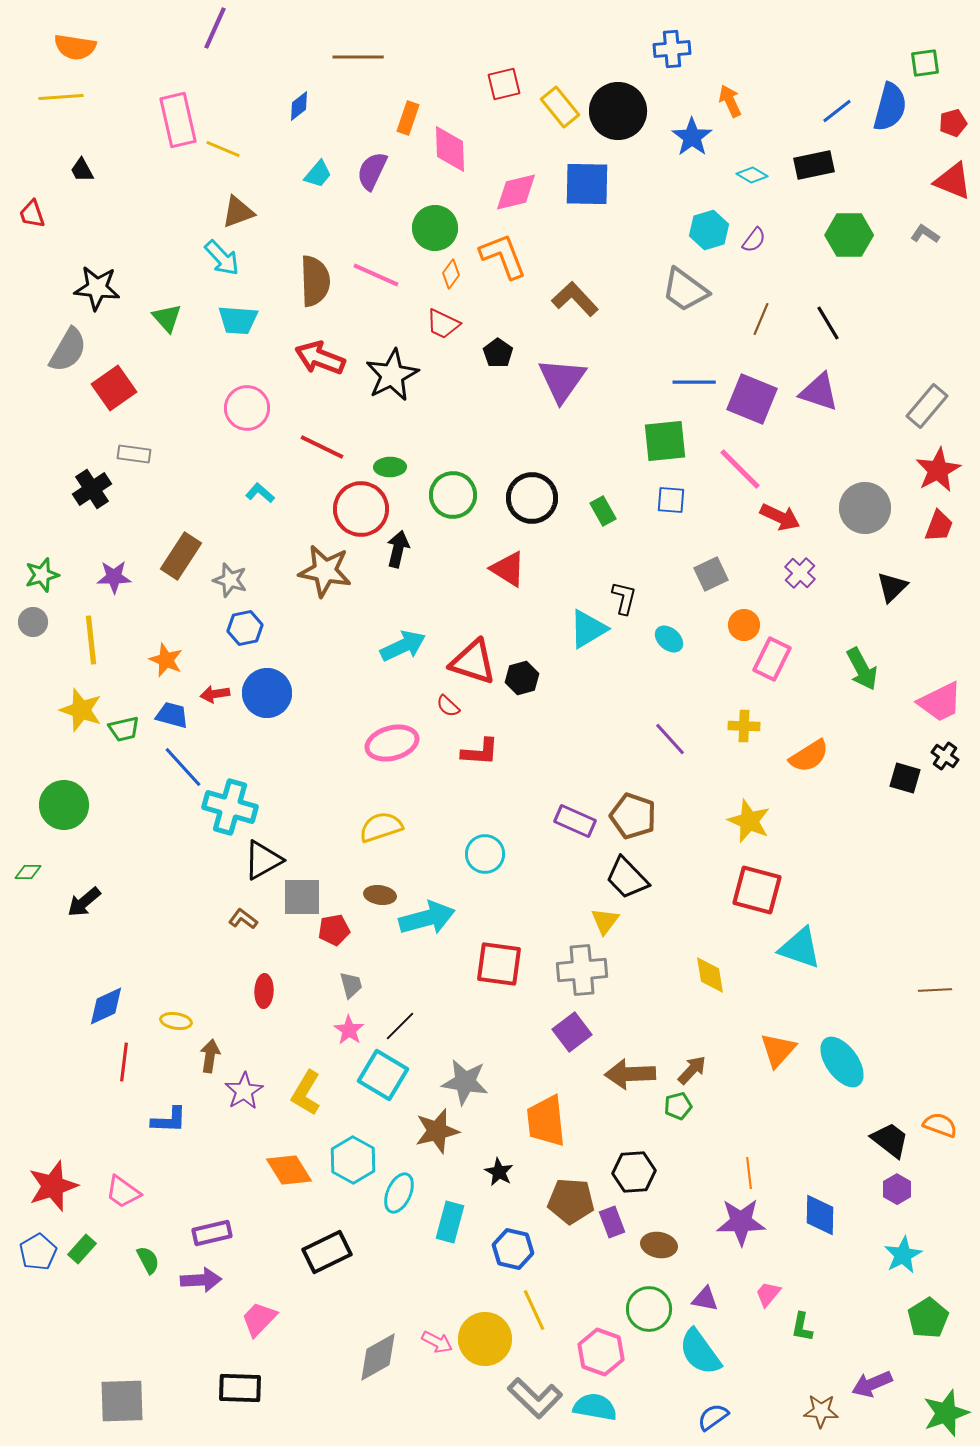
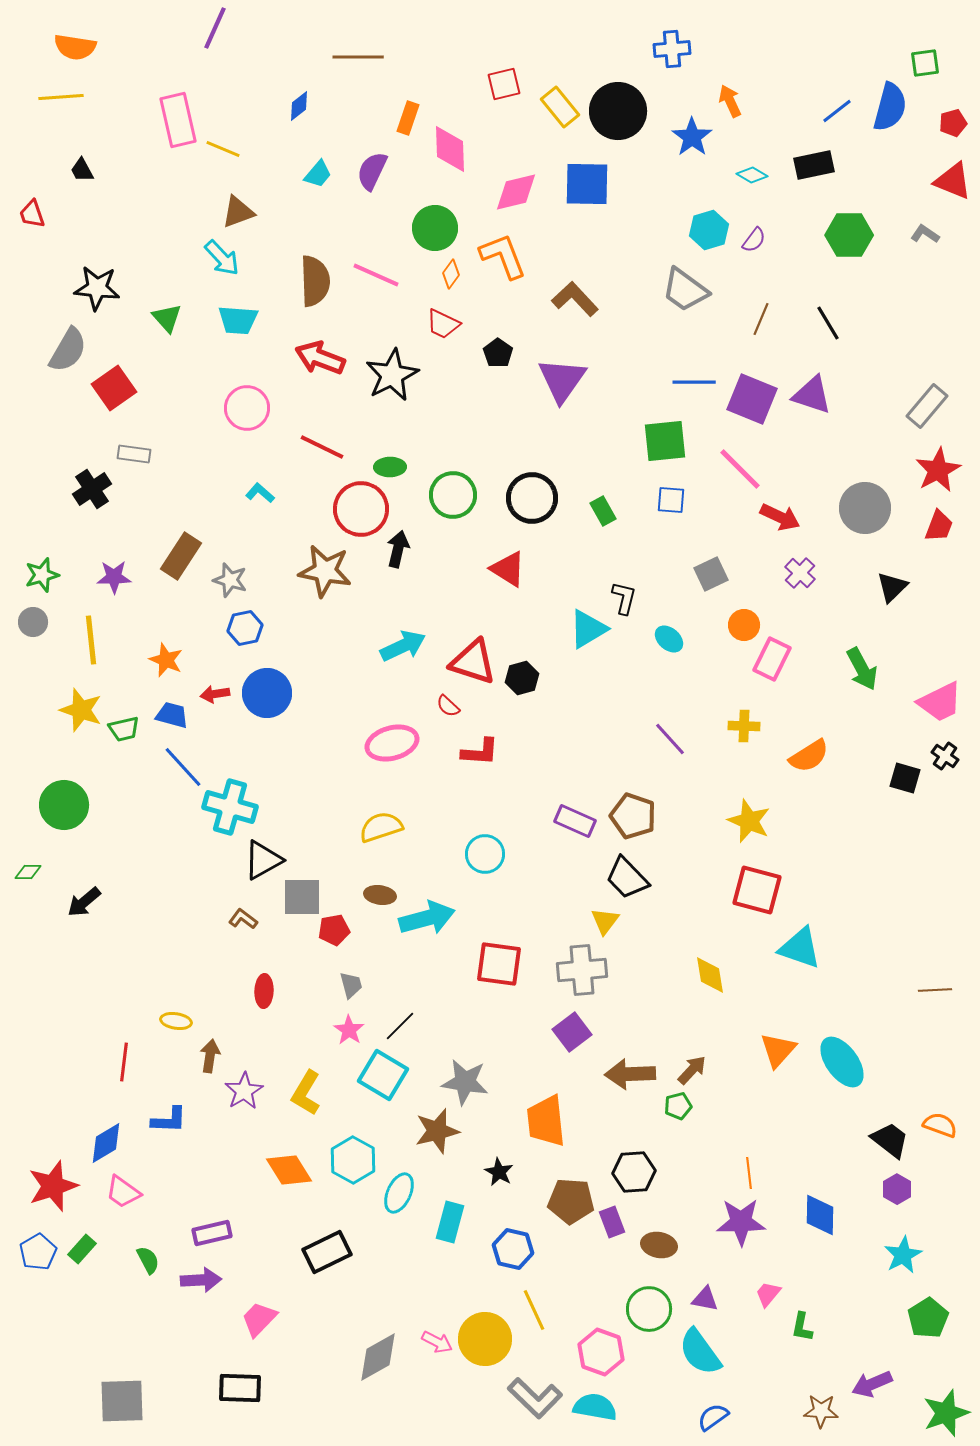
purple triangle at (819, 392): moved 7 px left, 3 px down
blue diamond at (106, 1006): moved 137 px down; rotated 6 degrees counterclockwise
